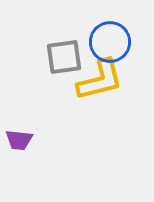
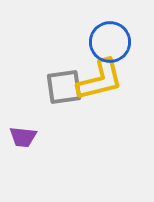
gray square: moved 30 px down
purple trapezoid: moved 4 px right, 3 px up
